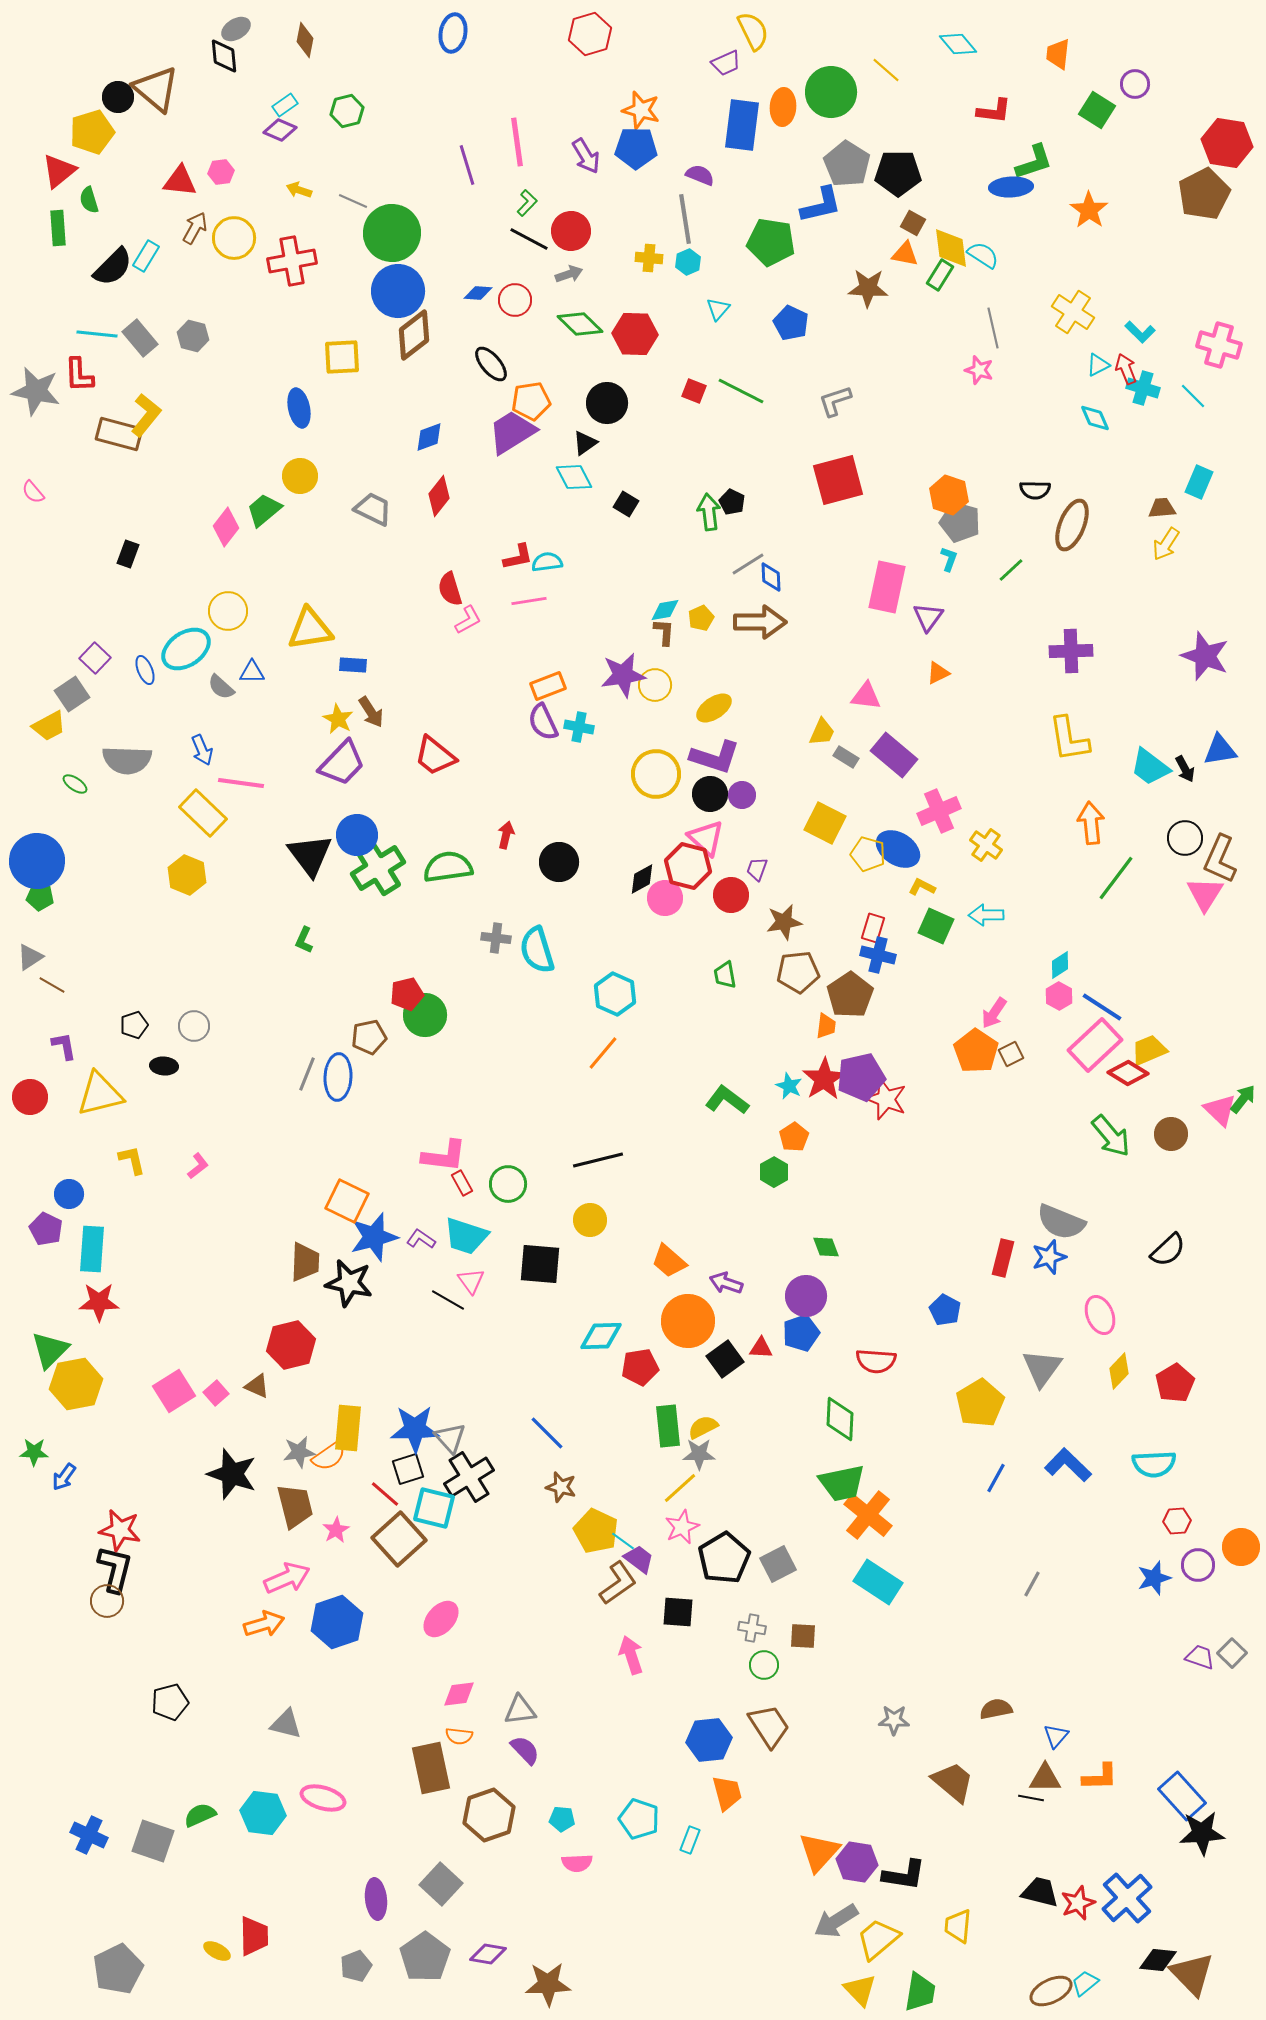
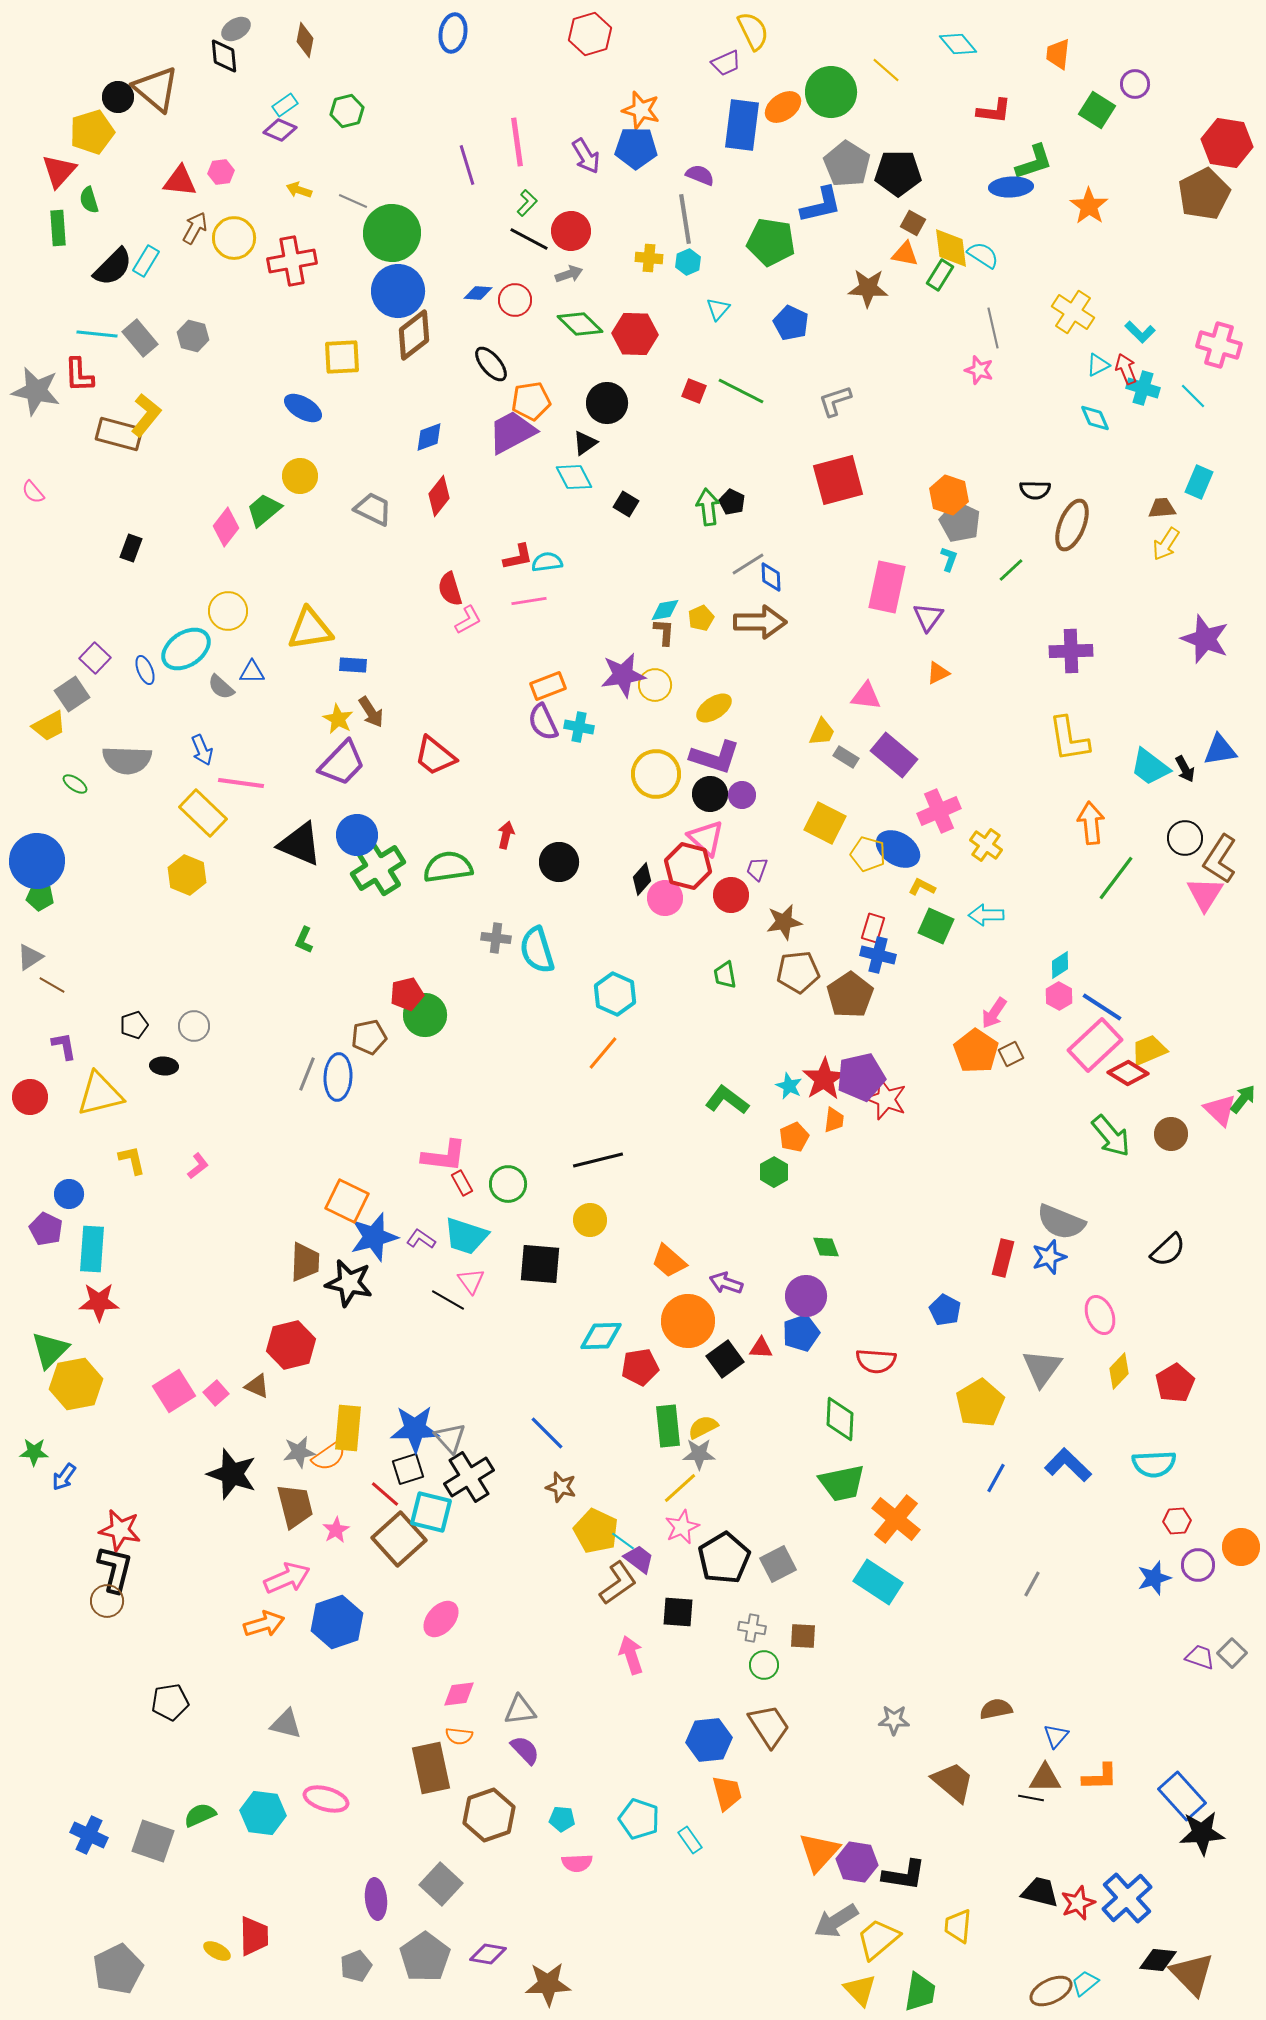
orange ellipse at (783, 107): rotated 51 degrees clockwise
red triangle at (59, 171): rotated 9 degrees counterclockwise
orange star at (1089, 210): moved 4 px up
cyan rectangle at (146, 256): moved 5 px down
blue ellipse at (299, 408): moved 4 px right; rotated 48 degrees counterclockwise
purple trapezoid at (512, 432): rotated 4 degrees clockwise
green arrow at (709, 512): moved 1 px left, 5 px up
gray pentagon at (960, 522): rotated 9 degrees clockwise
black rectangle at (128, 554): moved 3 px right, 6 px up
purple star at (1205, 656): moved 17 px up
black triangle at (310, 855): moved 10 px left, 11 px up; rotated 30 degrees counterclockwise
brown L-shape at (1220, 859): rotated 9 degrees clockwise
black diamond at (642, 879): rotated 20 degrees counterclockwise
orange trapezoid at (826, 1026): moved 8 px right, 94 px down
orange pentagon at (794, 1137): rotated 8 degrees clockwise
cyan square at (434, 1508): moved 3 px left, 4 px down
orange cross at (868, 1515): moved 28 px right, 4 px down
black pentagon at (170, 1702): rotated 6 degrees clockwise
pink ellipse at (323, 1798): moved 3 px right, 1 px down
cyan rectangle at (690, 1840): rotated 56 degrees counterclockwise
